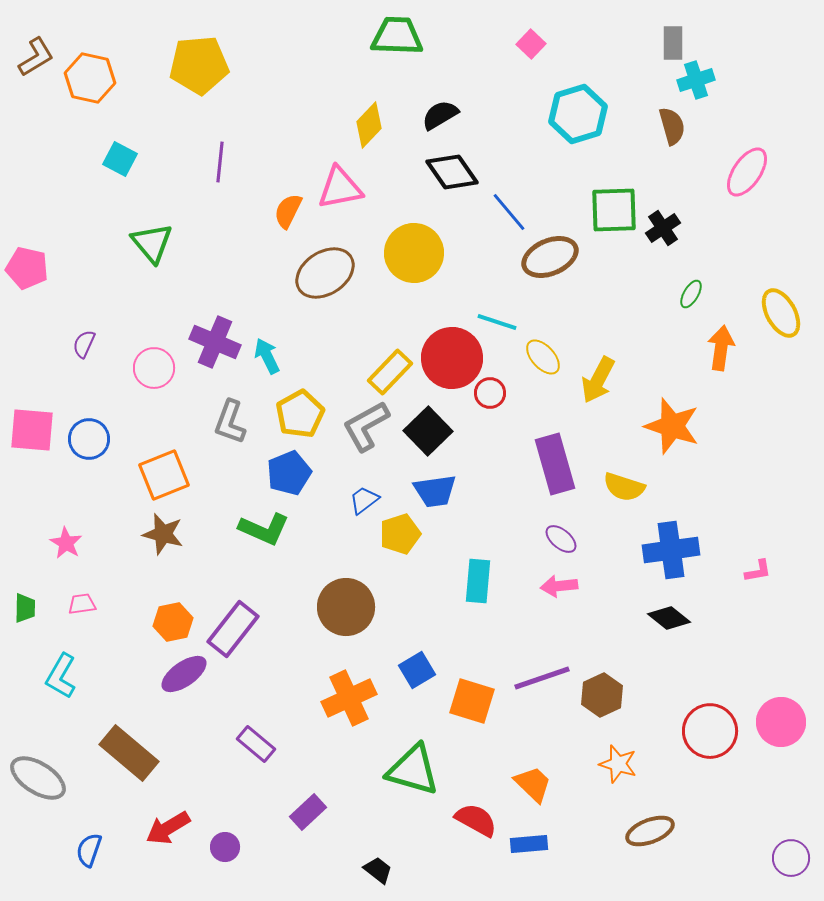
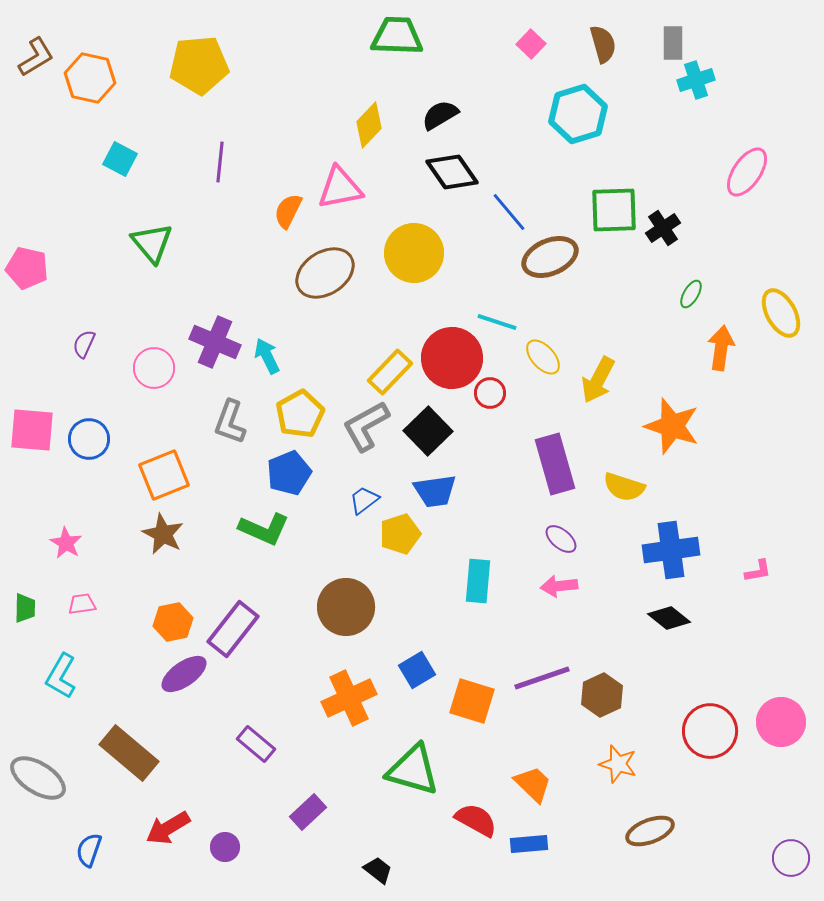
brown semicircle at (672, 126): moved 69 px left, 82 px up
brown star at (163, 534): rotated 12 degrees clockwise
